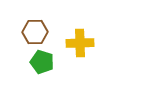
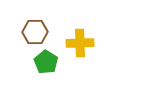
green pentagon: moved 4 px right; rotated 15 degrees clockwise
